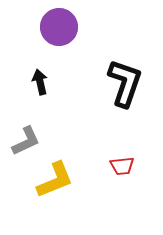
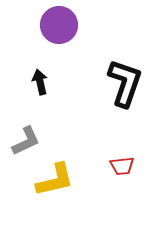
purple circle: moved 2 px up
yellow L-shape: rotated 9 degrees clockwise
